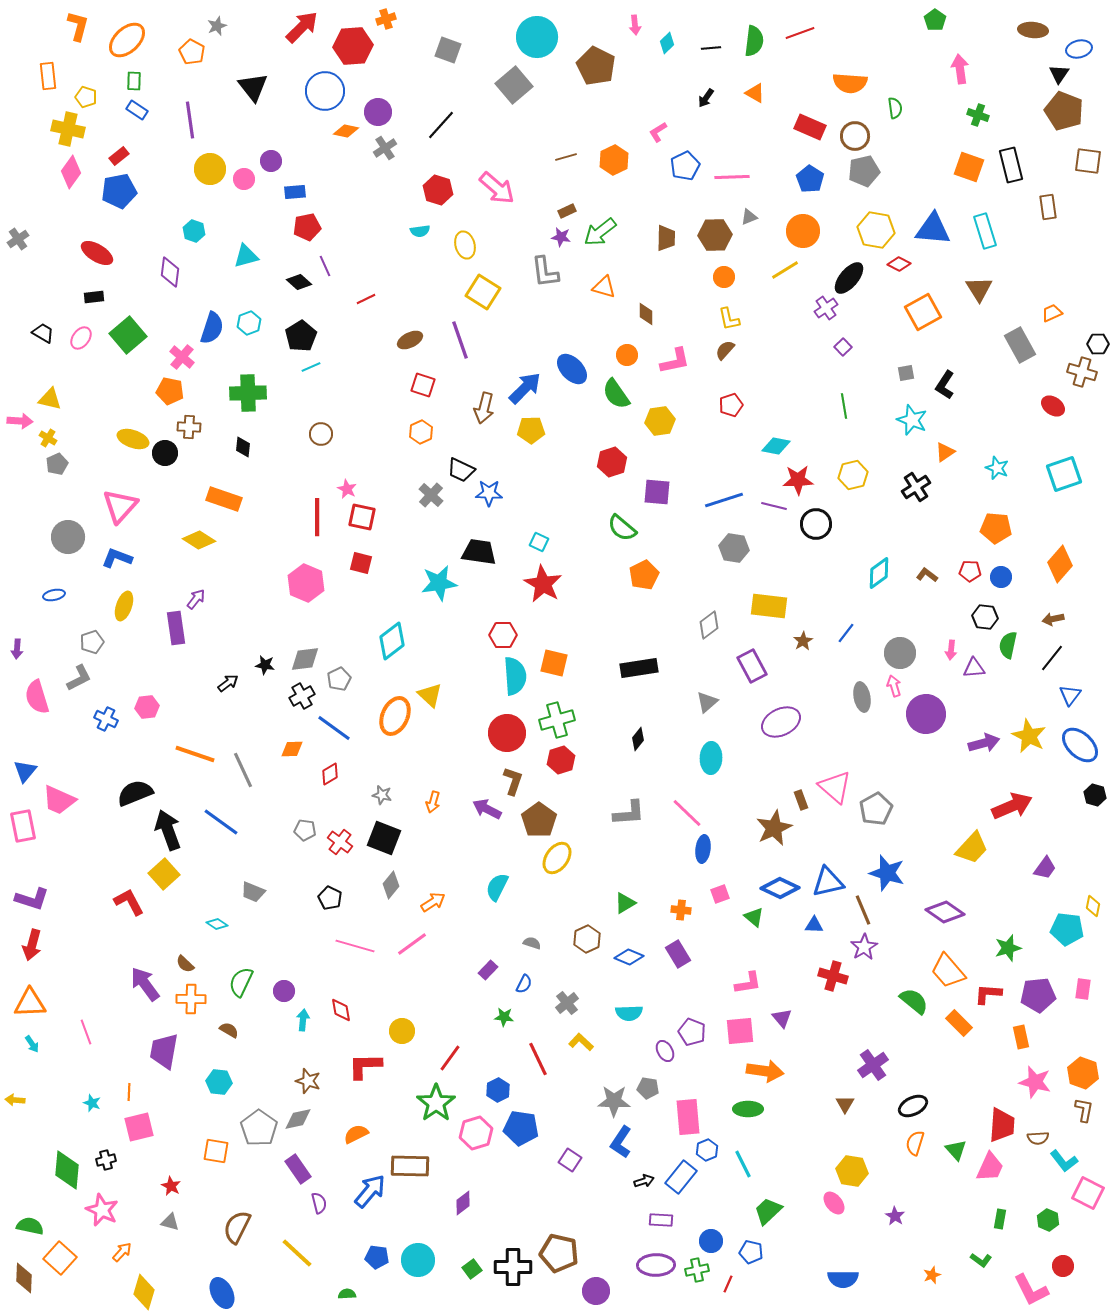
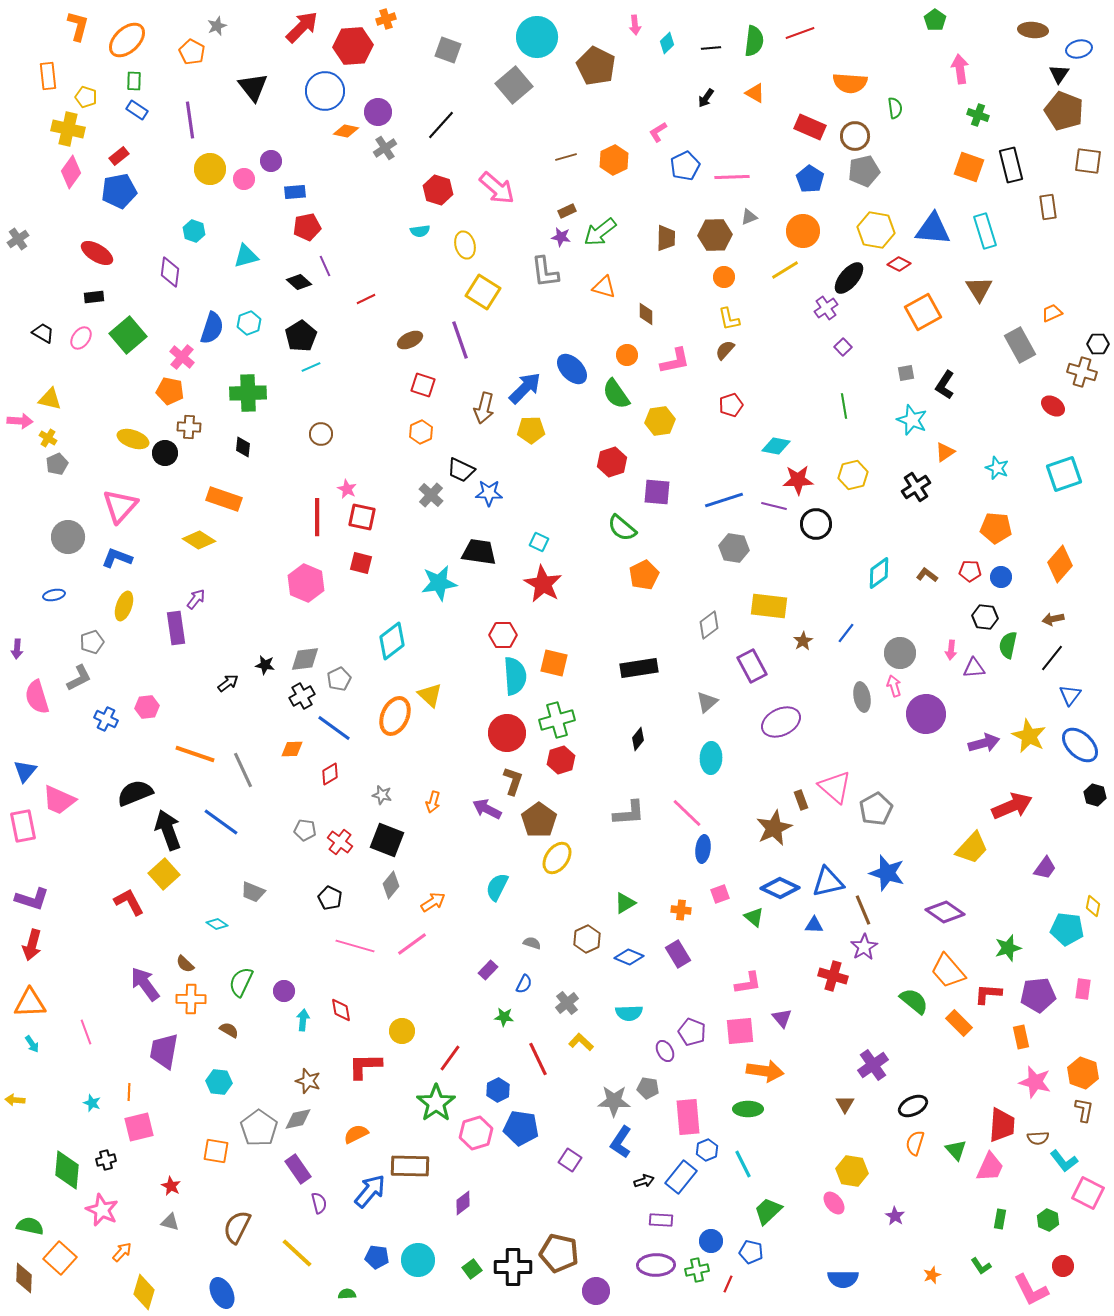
black square at (384, 838): moved 3 px right, 2 px down
green L-shape at (981, 1260): moved 6 px down; rotated 20 degrees clockwise
